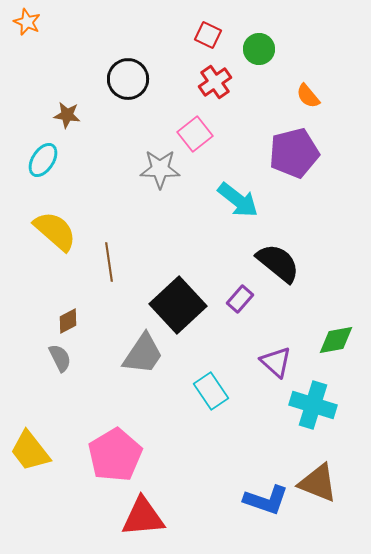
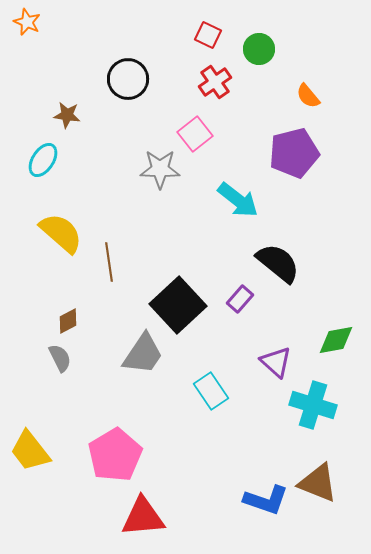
yellow semicircle: moved 6 px right, 2 px down
